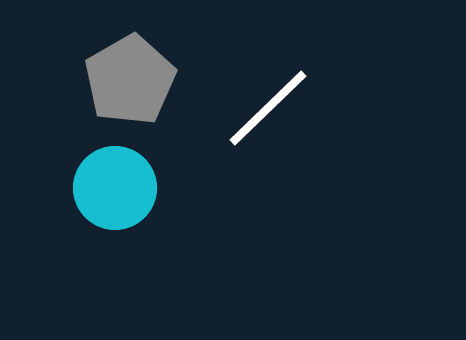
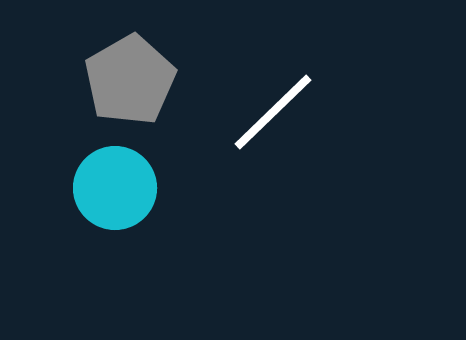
white line: moved 5 px right, 4 px down
